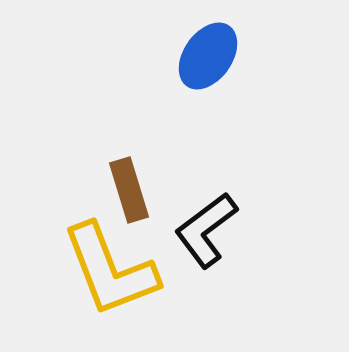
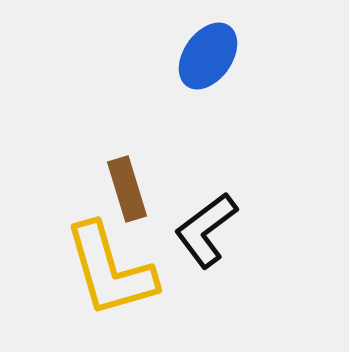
brown rectangle: moved 2 px left, 1 px up
yellow L-shape: rotated 5 degrees clockwise
